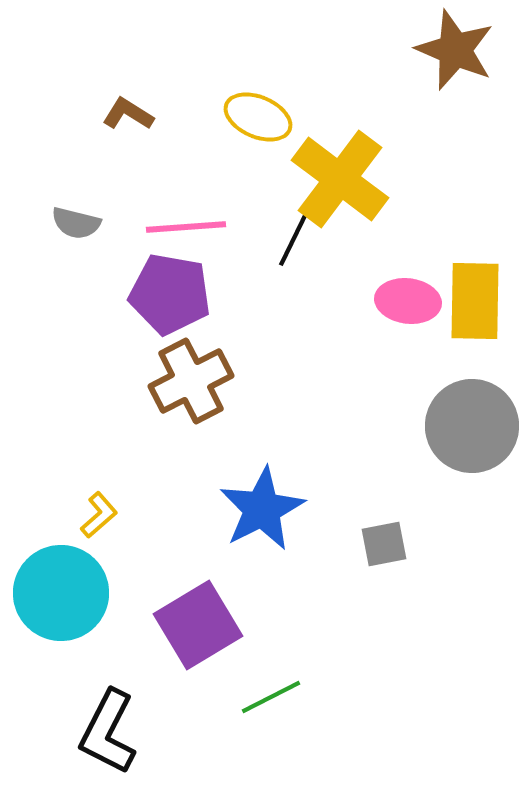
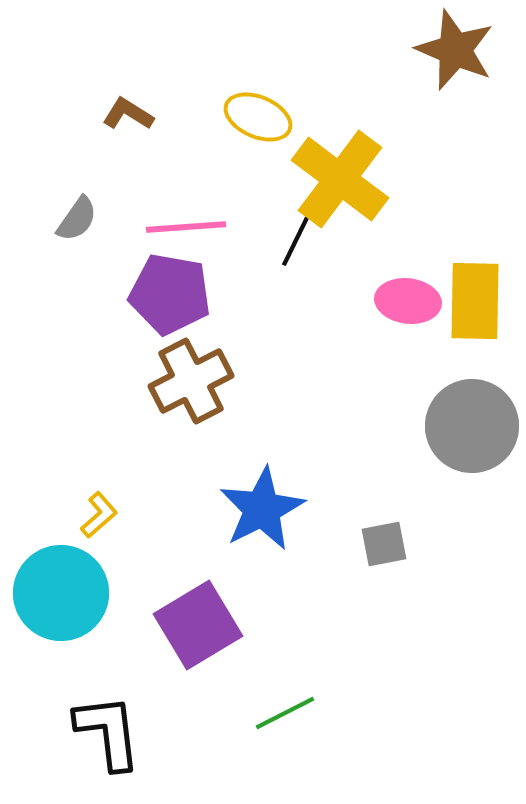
gray semicircle: moved 1 px right, 4 px up; rotated 69 degrees counterclockwise
black line: moved 3 px right
green line: moved 14 px right, 16 px down
black L-shape: rotated 146 degrees clockwise
